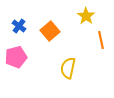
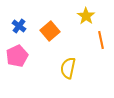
pink pentagon: moved 1 px right, 1 px up; rotated 10 degrees counterclockwise
